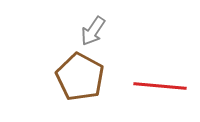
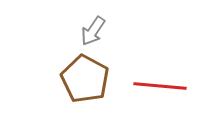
brown pentagon: moved 5 px right, 2 px down
